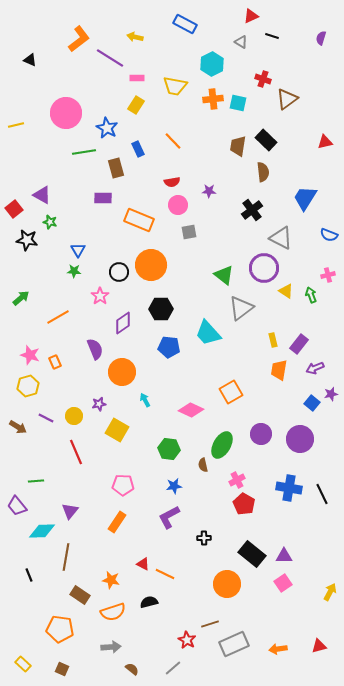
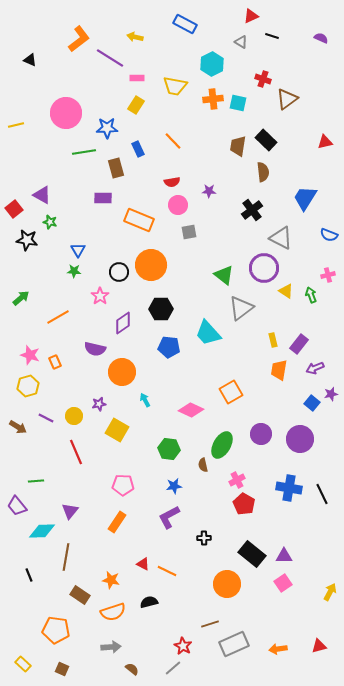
purple semicircle at (321, 38): rotated 96 degrees clockwise
blue star at (107, 128): rotated 30 degrees counterclockwise
purple semicircle at (95, 349): rotated 125 degrees clockwise
orange line at (165, 574): moved 2 px right, 3 px up
orange pentagon at (60, 629): moved 4 px left, 1 px down
red star at (187, 640): moved 4 px left, 6 px down
